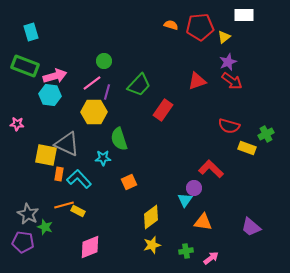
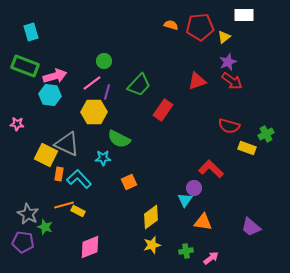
green semicircle at (119, 139): rotated 45 degrees counterclockwise
yellow square at (46, 155): rotated 15 degrees clockwise
